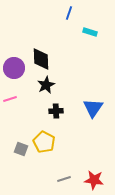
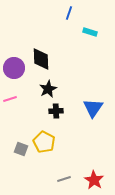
black star: moved 2 px right, 4 px down
red star: rotated 24 degrees clockwise
